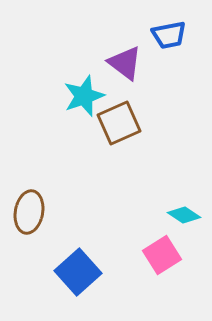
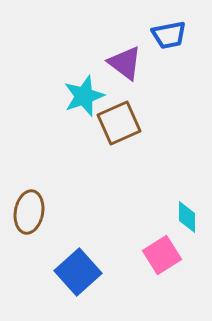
cyan diamond: moved 3 px right, 2 px down; rotated 56 degrees clockwise
